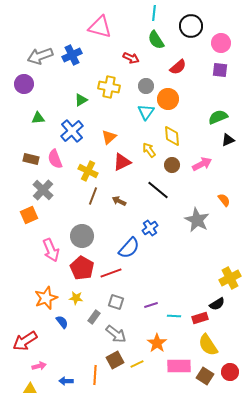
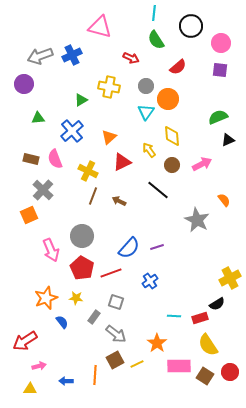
blue cross at (150, 228): moved 53 px down
purple line at (151, 305): moved 6 px right, 58 px up
